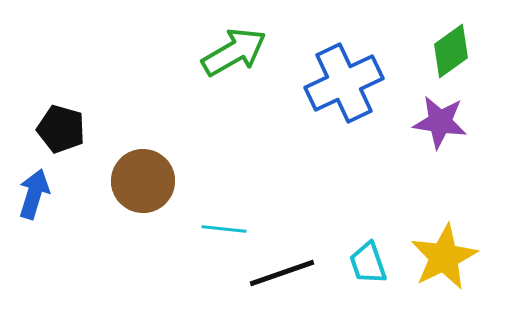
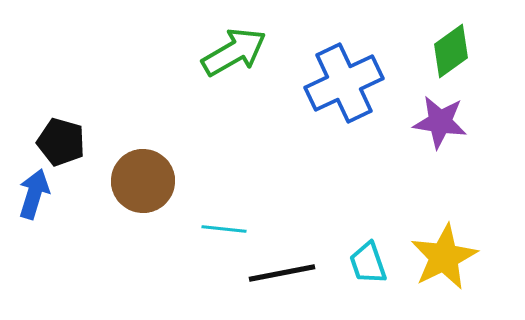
black pentagon: moved 13 px down
black line: rotated 8 degrees clockwise
